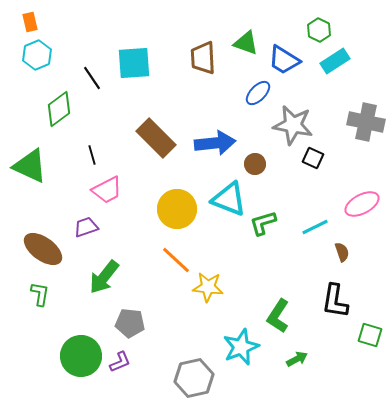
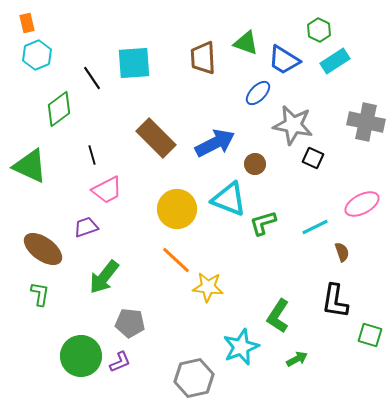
orange rectangle at (30, 22): moved 3 px left, 1 px down
blue arrow at (215, 143): rotated 21 degrees counterclockwise
